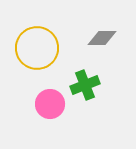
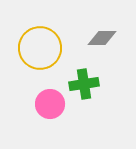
yellow circle: moved 3 px right
green cross: moved 1 px left, 1 px up; rotated 12 degrees clockwise
